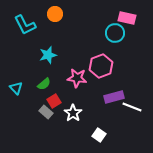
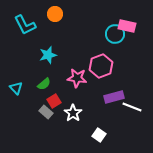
pink rectangle: moved 8 px down
cyan circle: moved 1 px down
